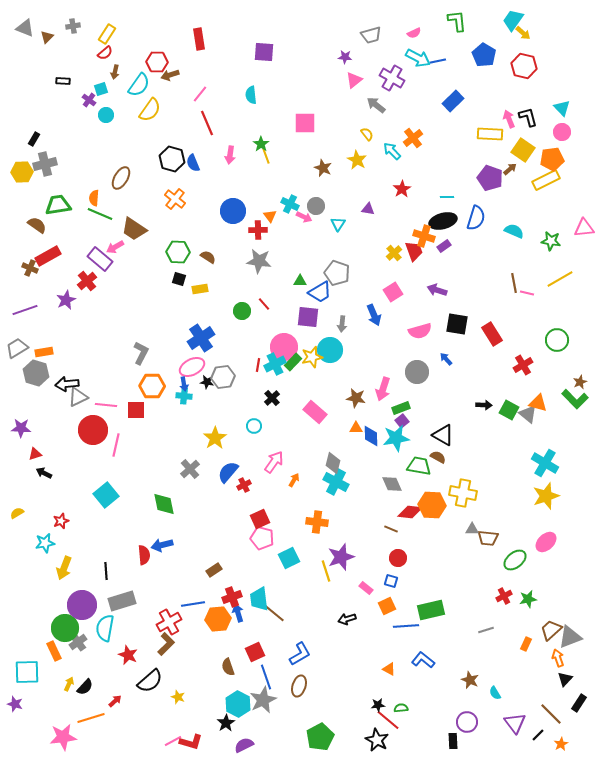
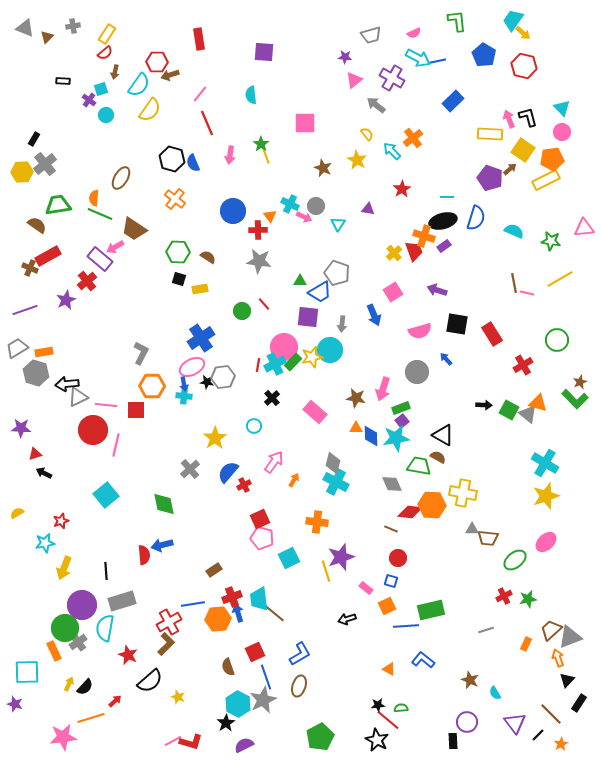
gray cross at (45, 164): rotated 25 degrees counterclockwise
black triangle at (565, 679): moved 2 px right, 1 px down
